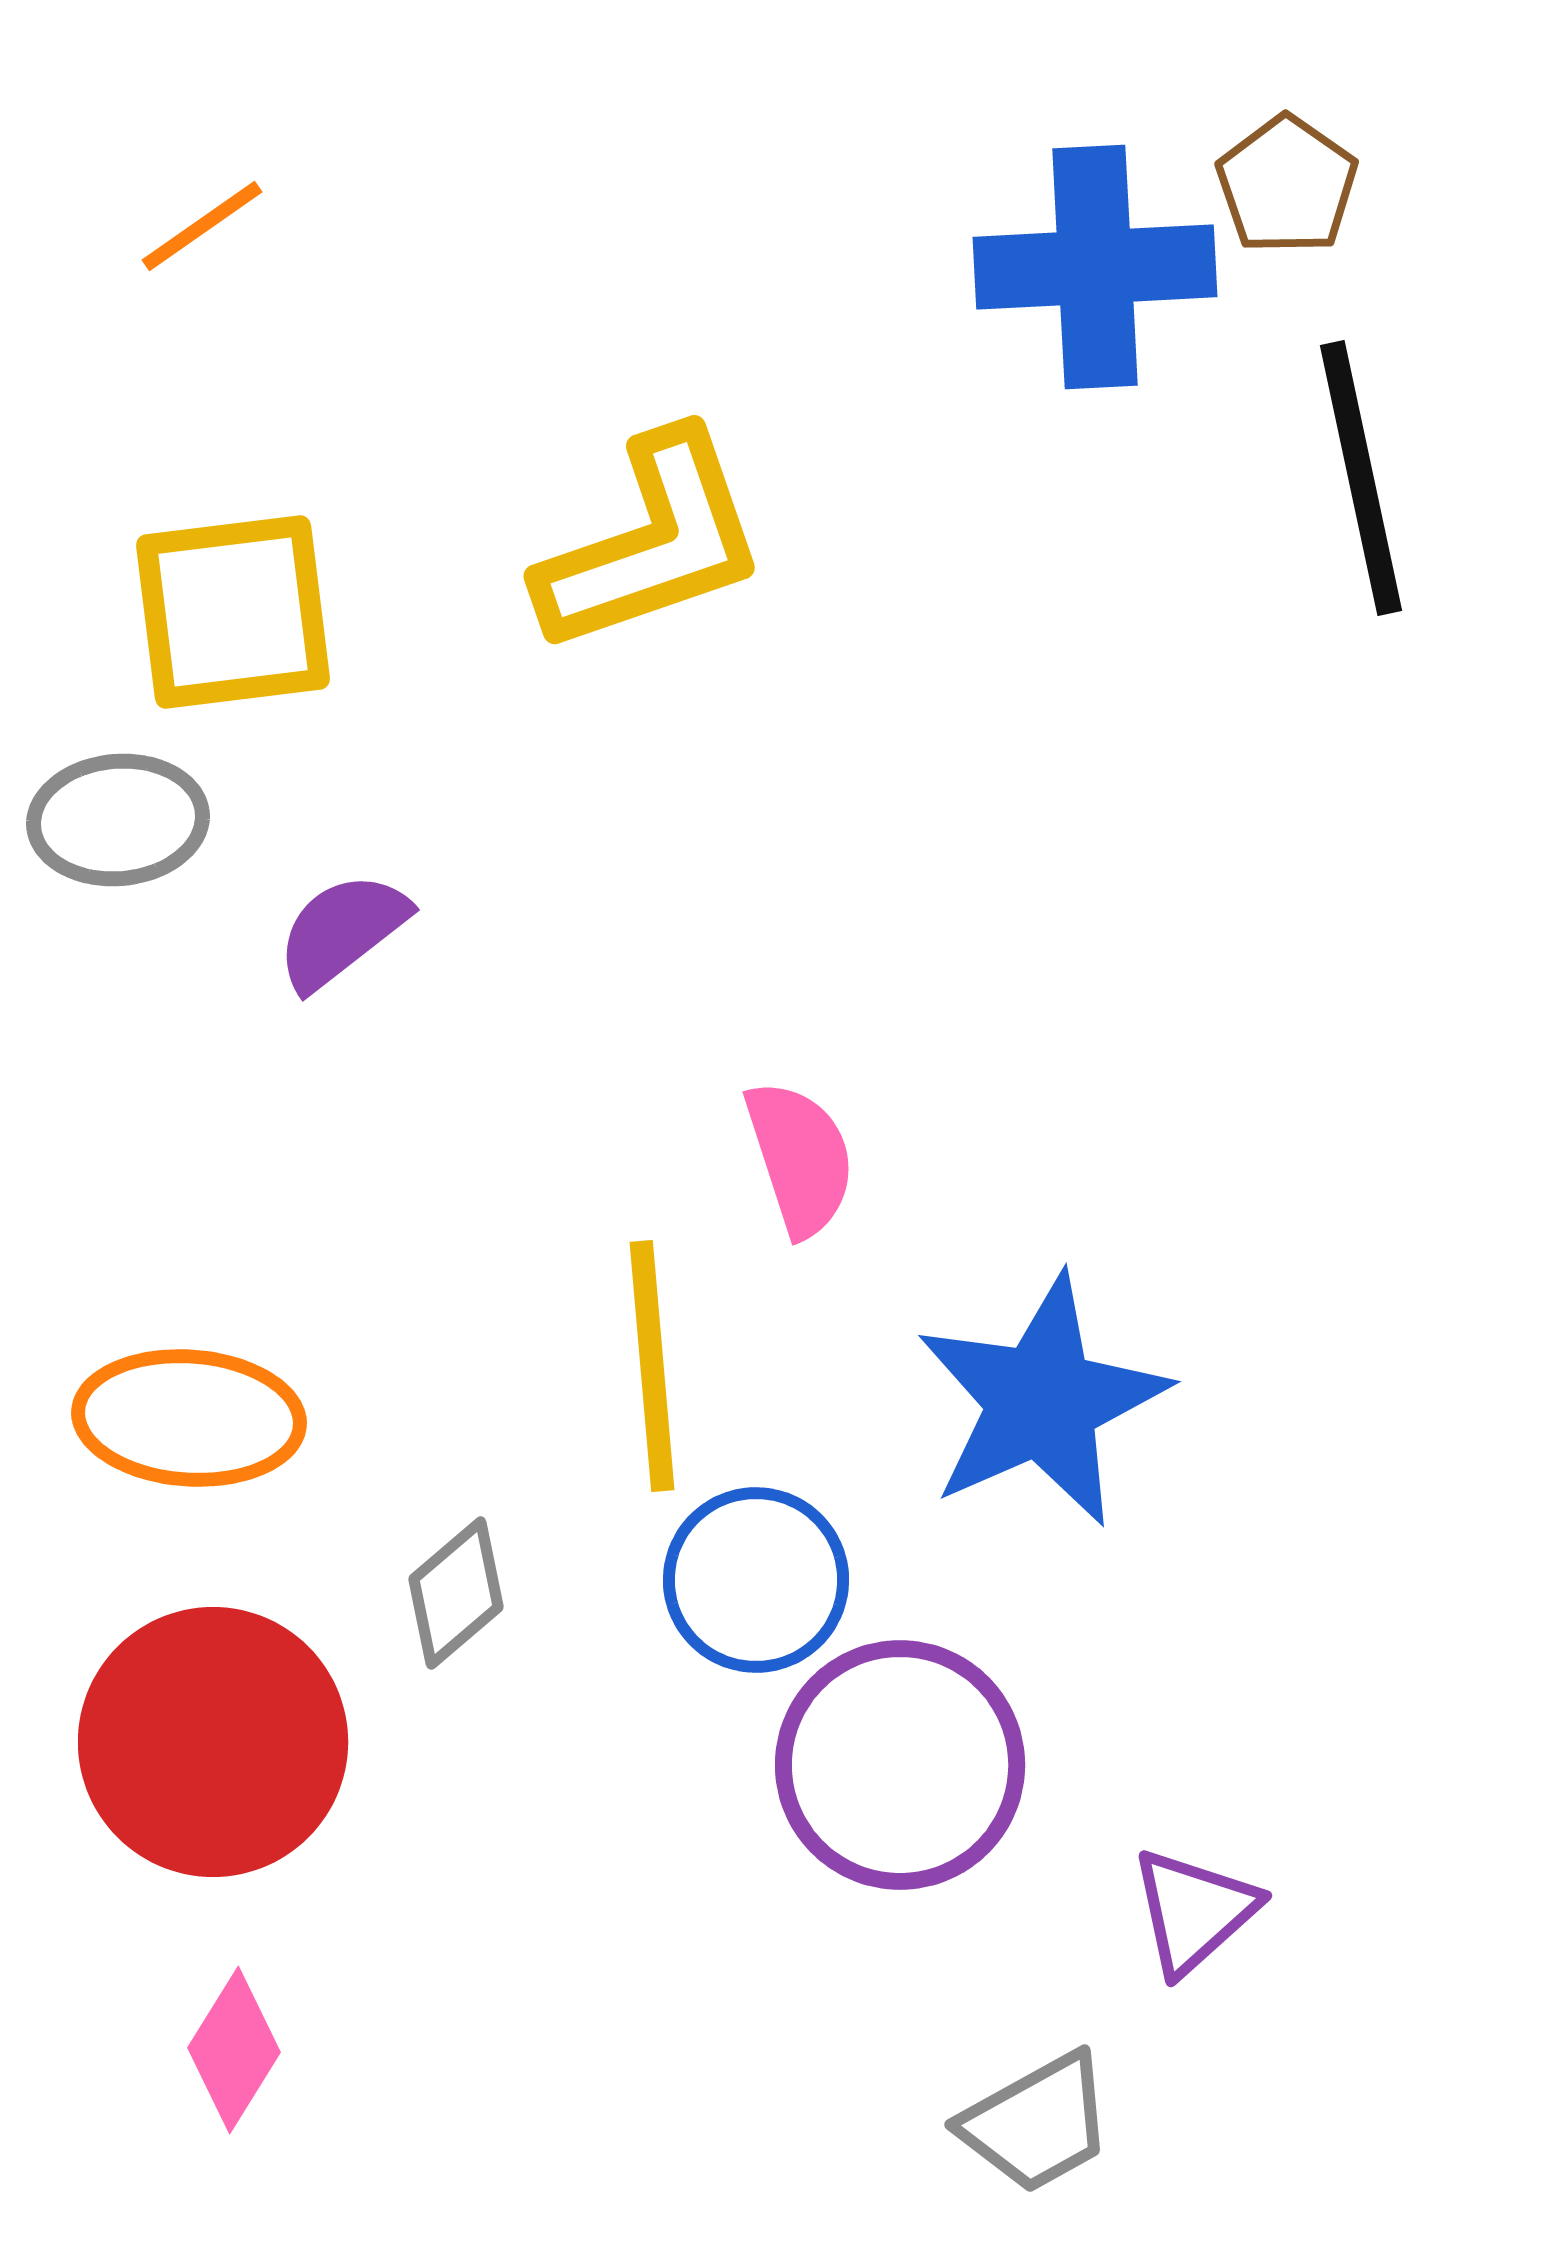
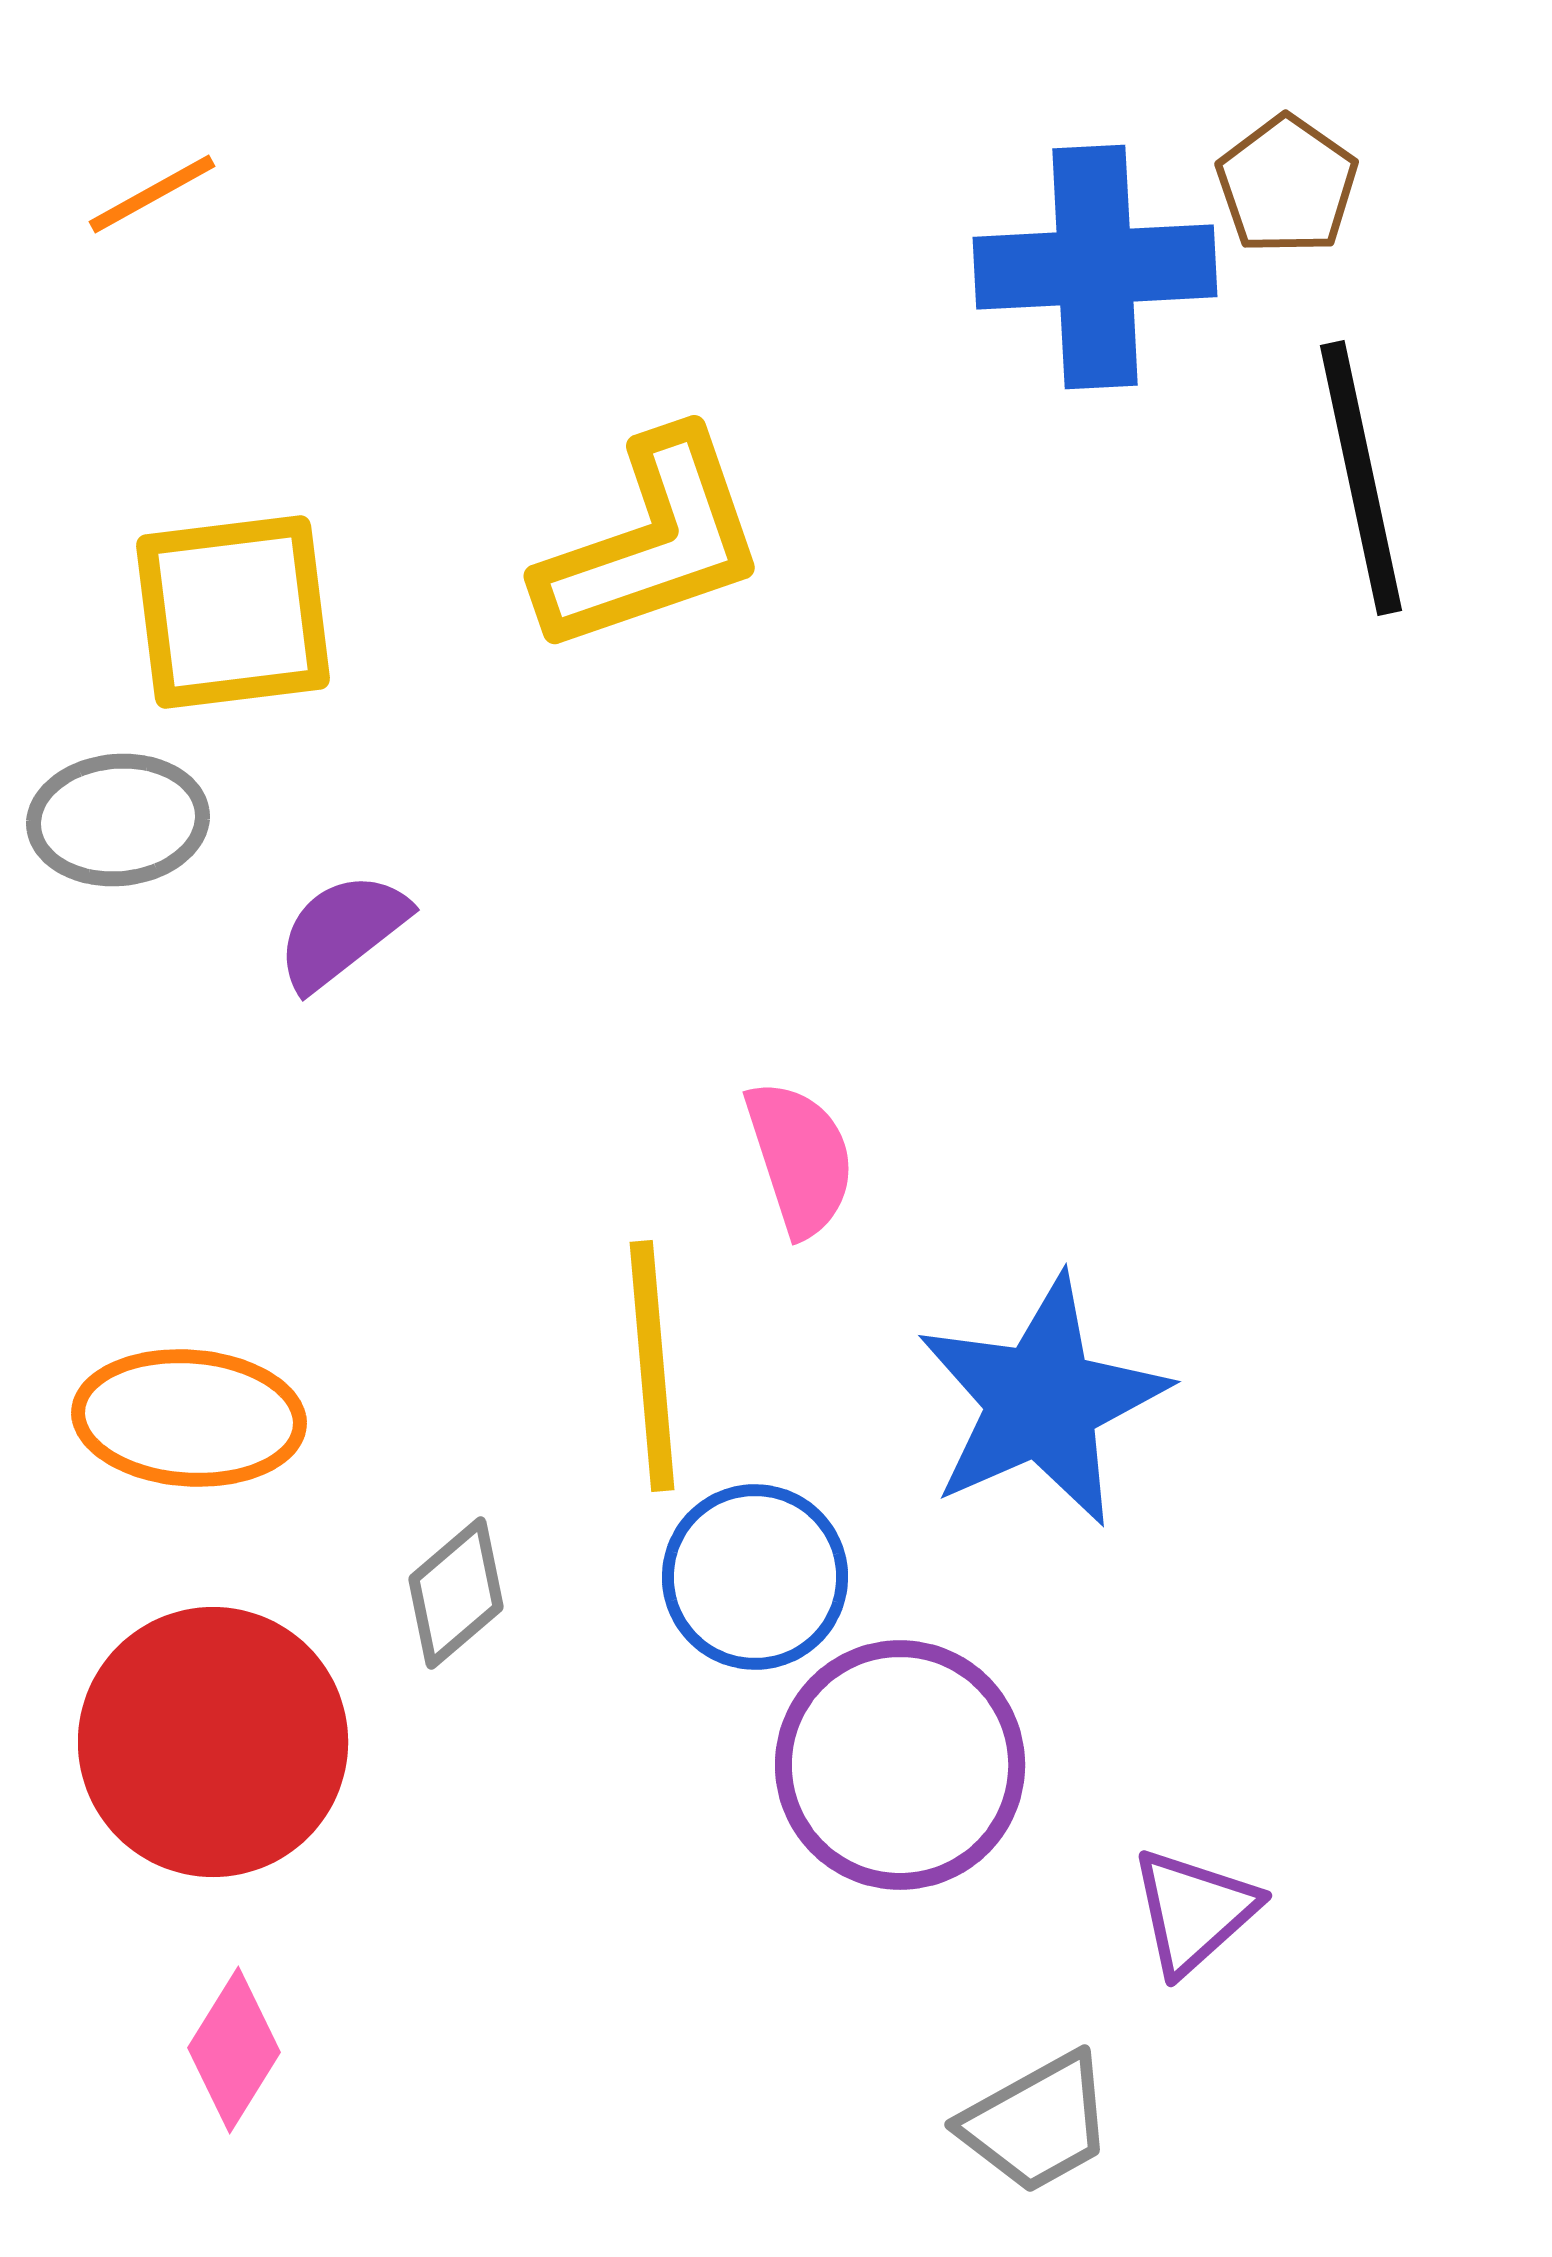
orange line: moved 50 px left, 32 px up; rotated 6 degrees clockwise
blue circle: moved 1 px left, 3 px up
